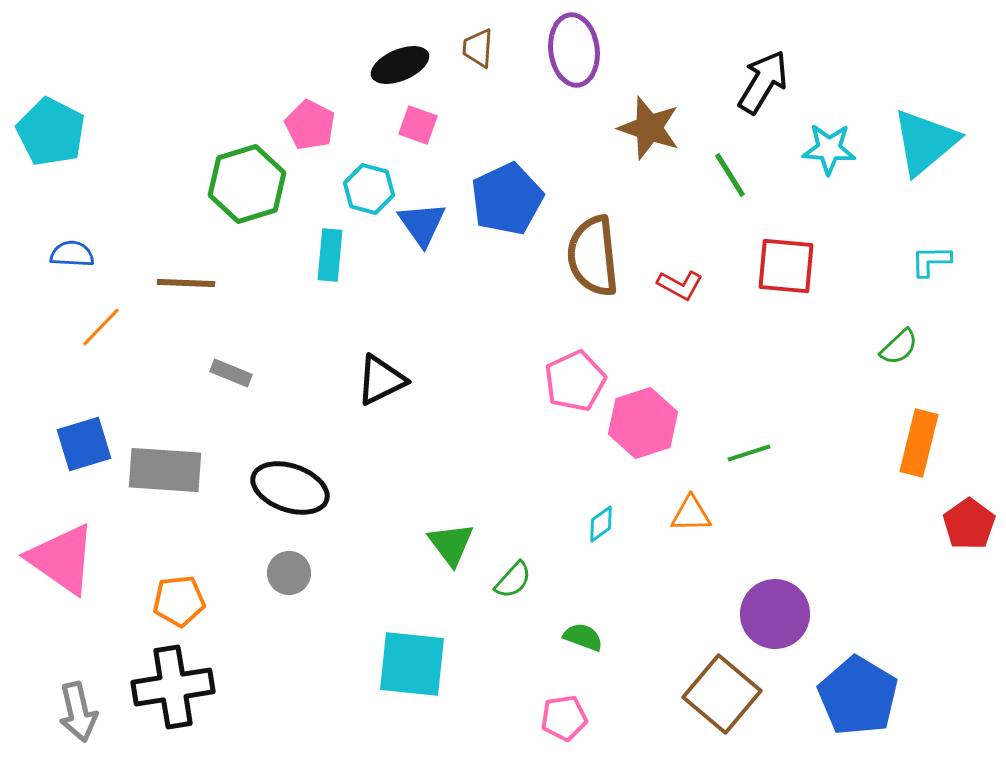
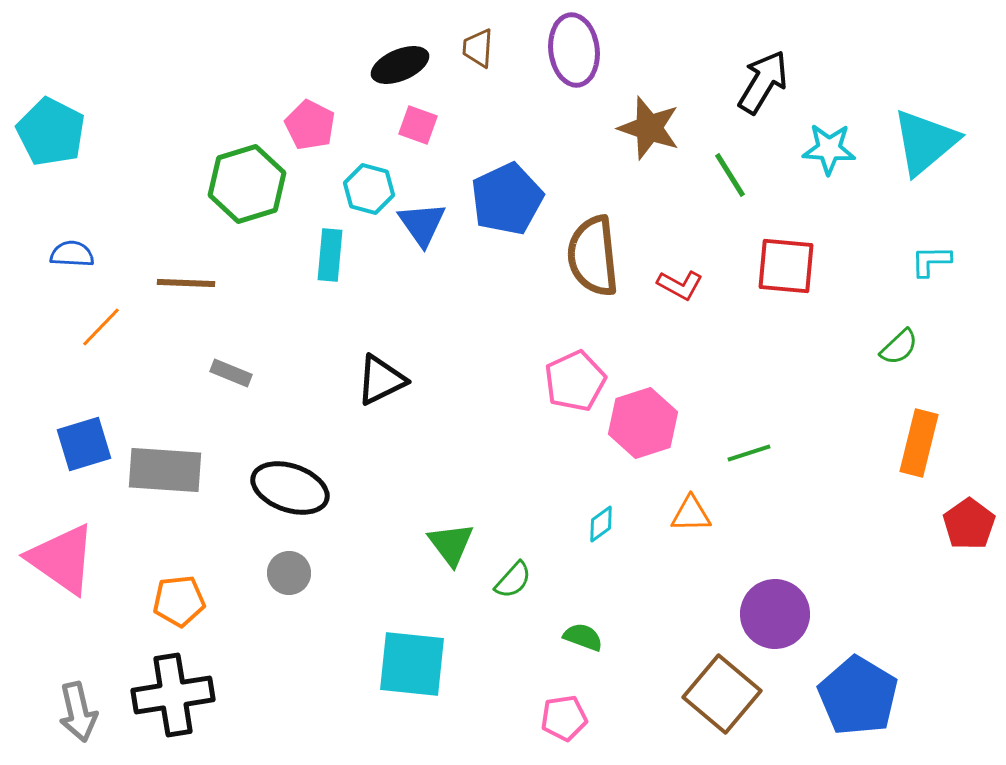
black cross at (173, 687): moved 8 px down
